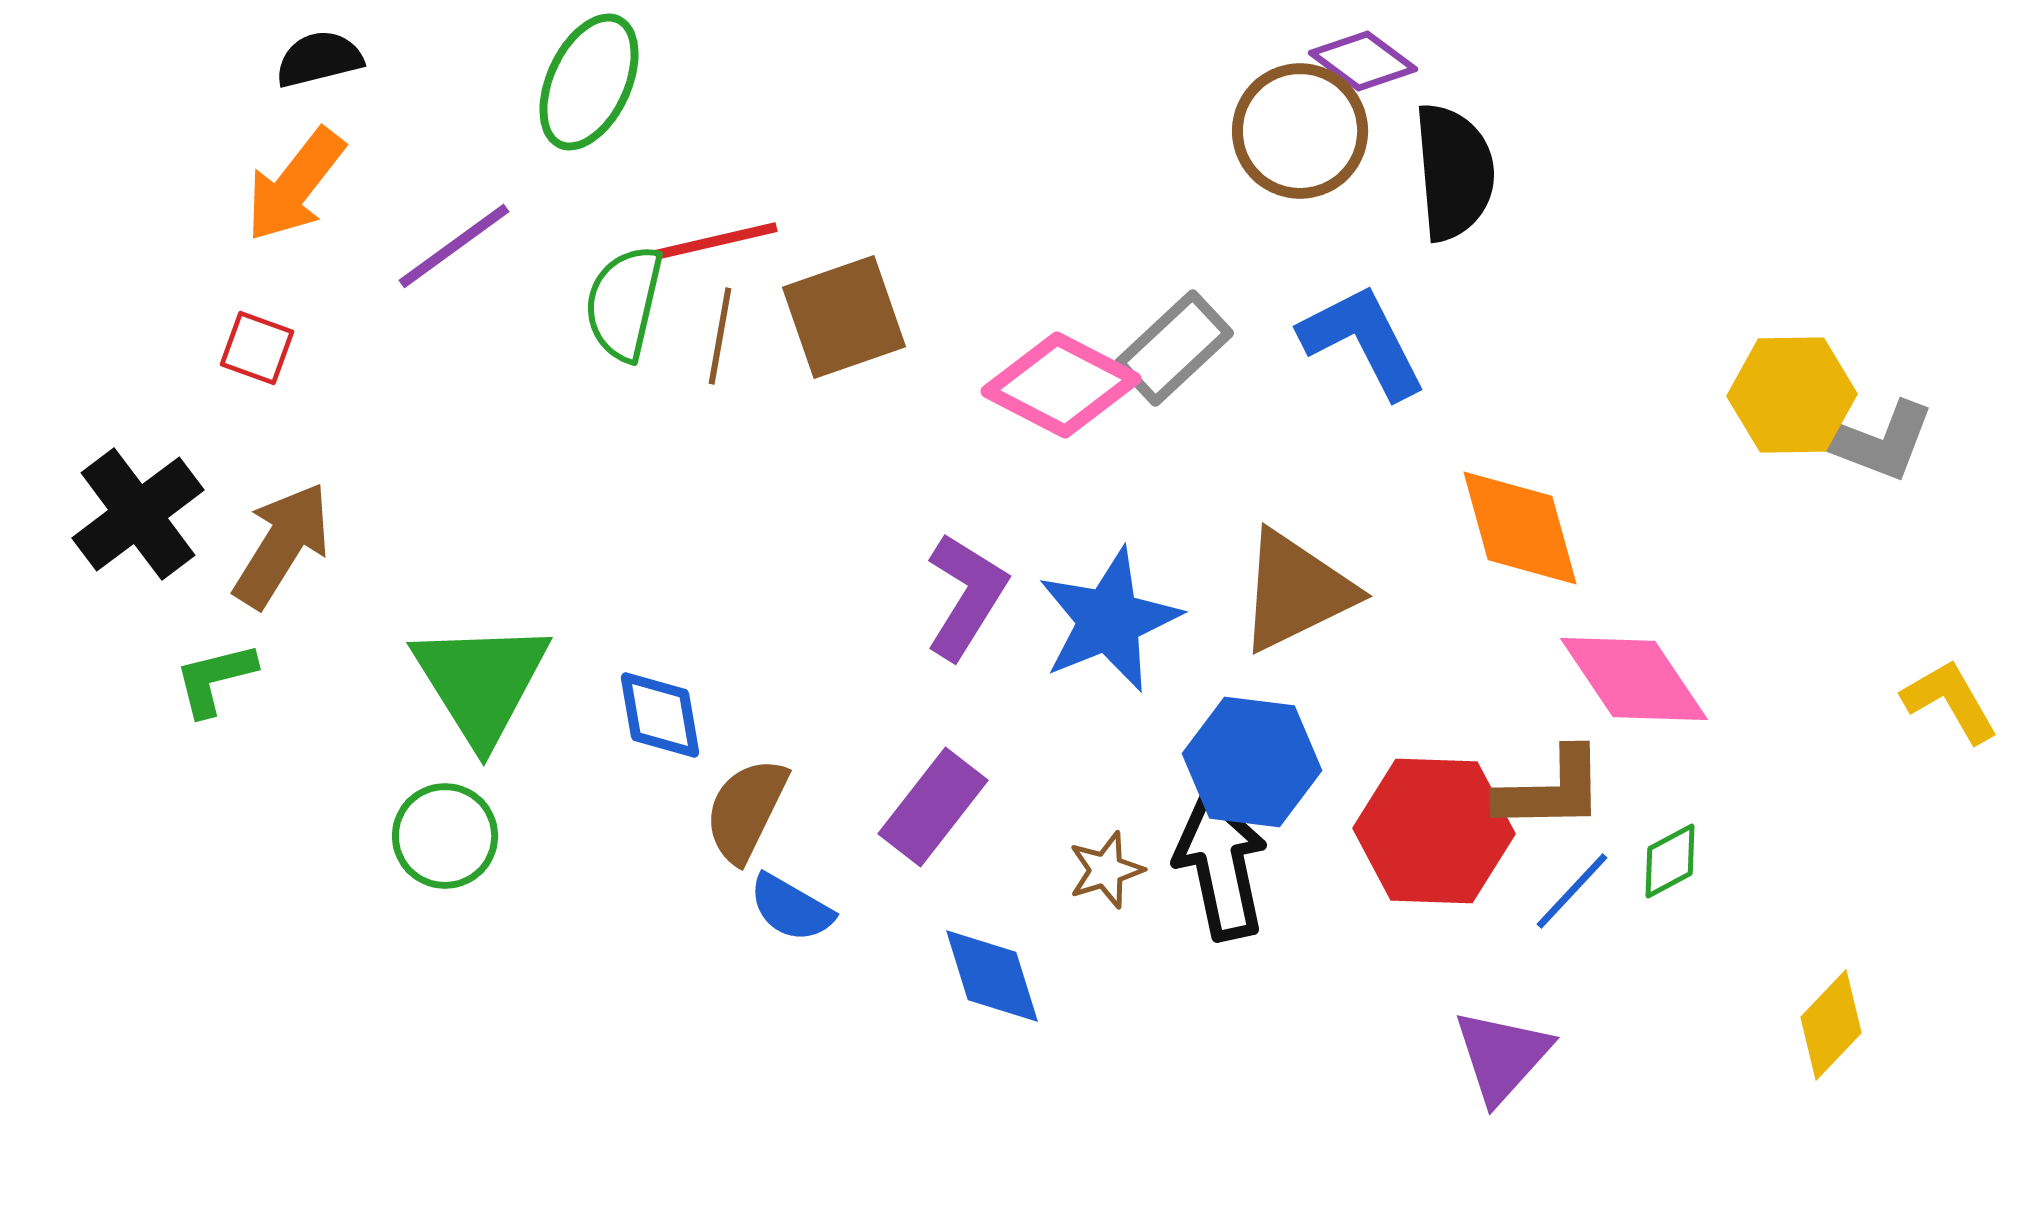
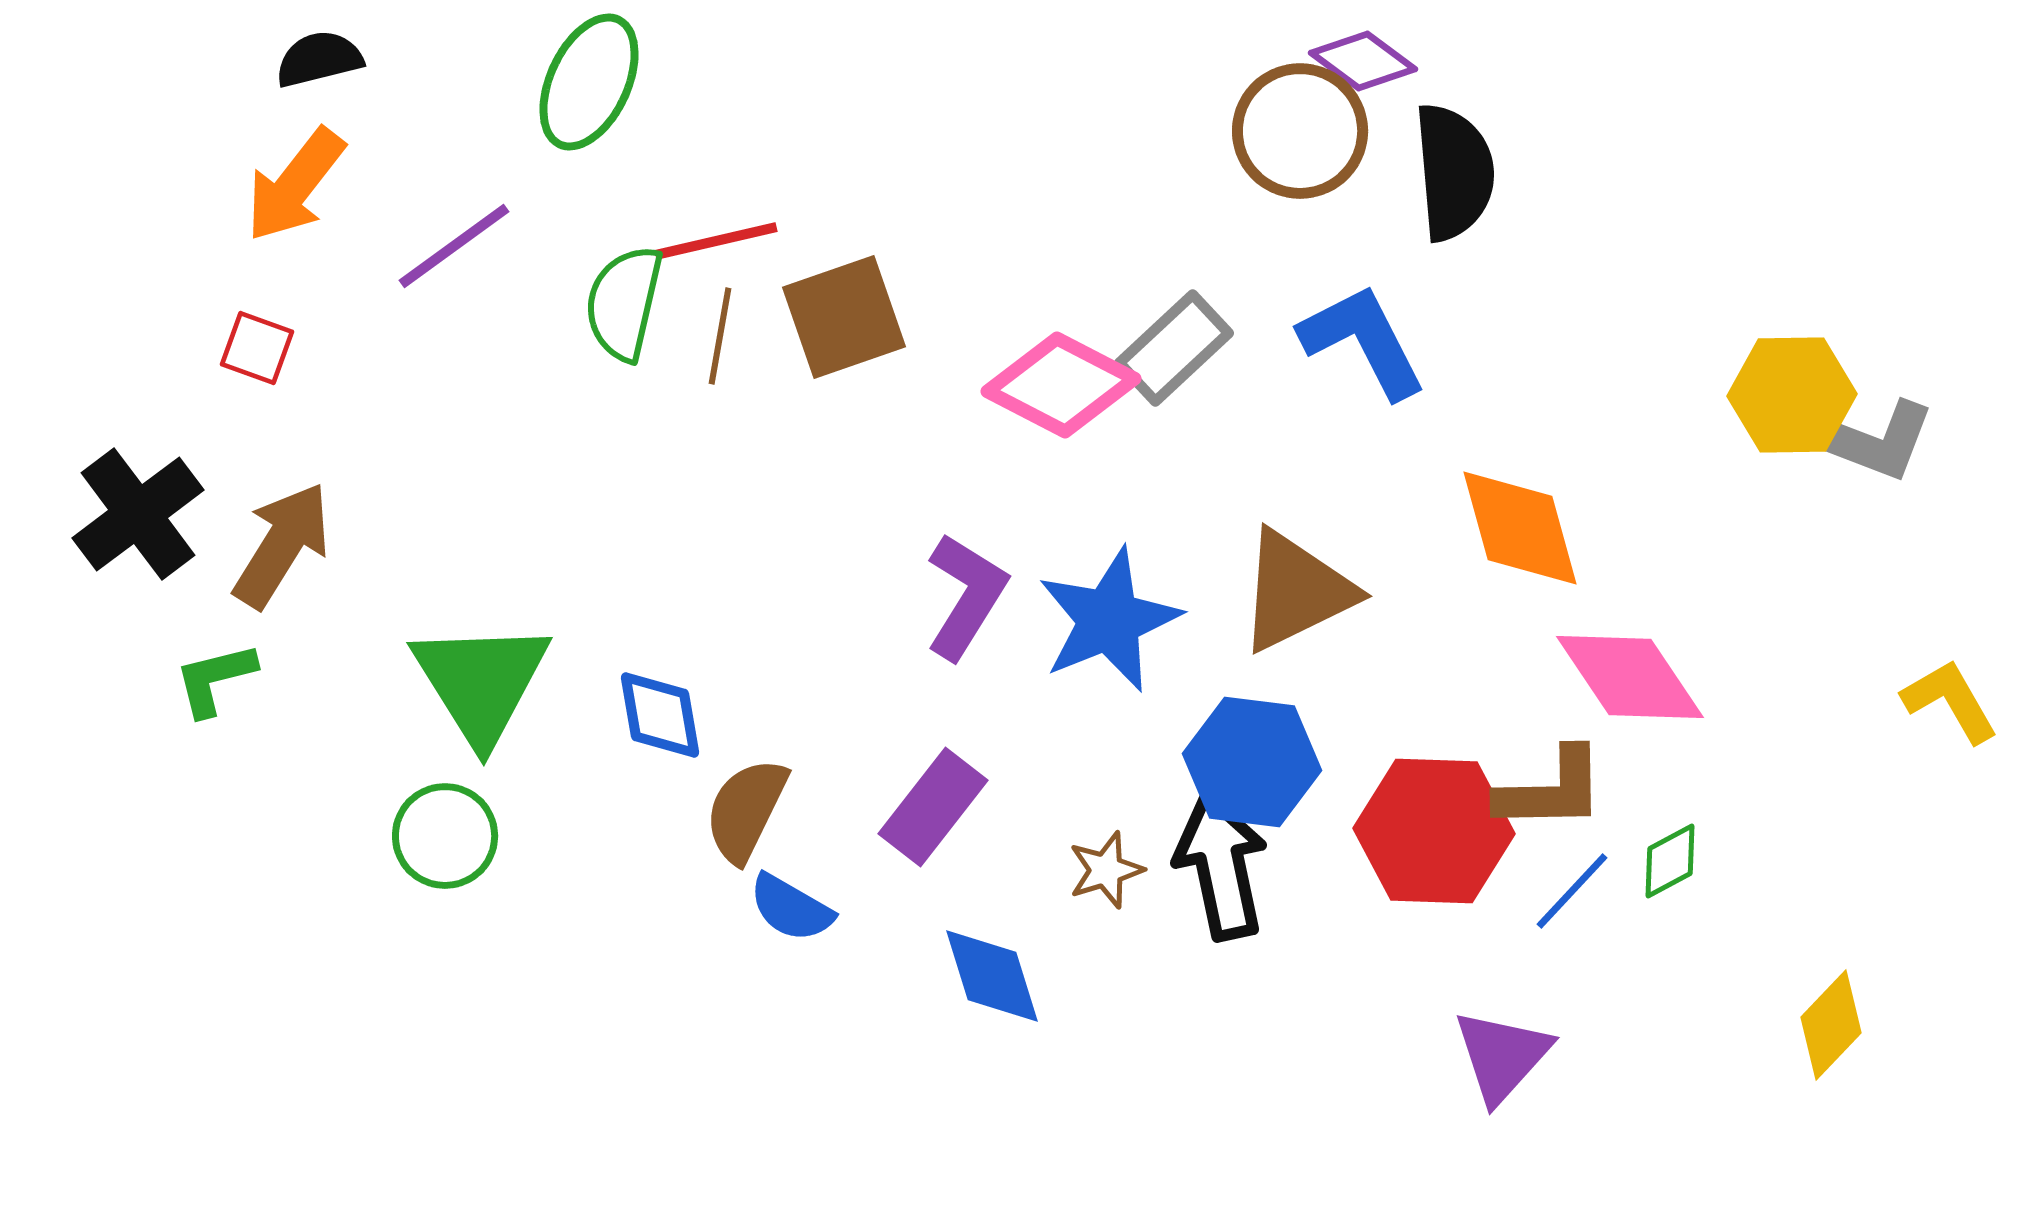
pink diamond at (1634, 679): moved 4 px left, 2 px up
